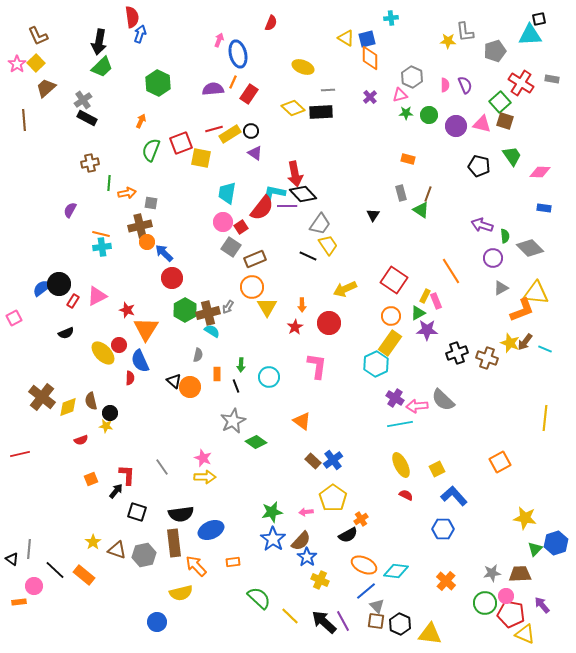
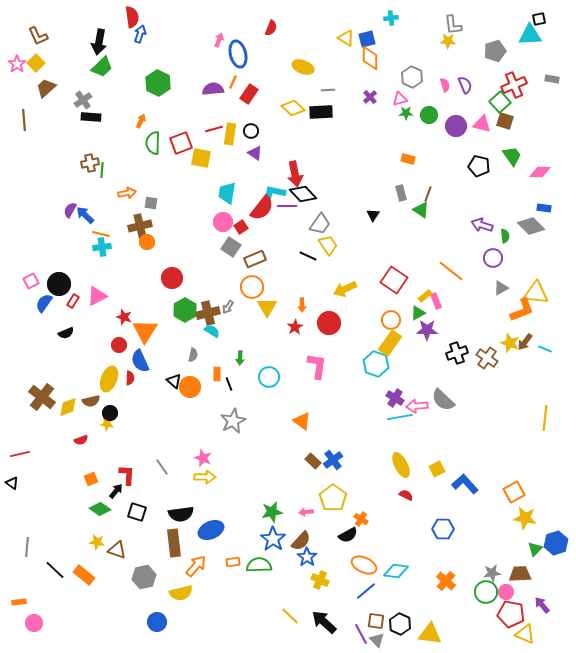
red semicircle at (271, 23): moved 5 px down
gray L-shape at (465, 32): moved 12 px left, 7 px up
red cross at (521, 83): moved 7 px left, 2 px down; rotated 35 degrees clockwise
pink semicircle at (445, 85): rotated 16 degrees counterclockwise
pink triangle at (400, 95): moved 4 px down
black rectangle at (87, 118): moved 4 px right, 1 px up; rotated 24 degrees counterclockwise
yellow rectangle at (230, 134): rotated 50 degrees counterclockwise
green semicircle at (151, 150): moved 2 px right, 7 px up; rotated 20 degrees counterclockwise
green line at (109, 183): moved 7 px left, 13 px up
gray diamond at (530, 248): moved 1 px right, 22 px up
blue arrow at (164, 253): moved 79 px left, 38 px up
orange line at (451, 271): rotated 20 degrees counterclockwise
blue semicircle at (42, 288): moved 2 px right, 15 px down; rotated 18 degrees counterclockwise
yellow rectangle at (425, 296): rotated 24 degrees clockwise
red star at (127, 310): moved 3 px left, 7 px down
orange circle at (391, 316): moved 4 px down
pink square at (14, 318): moved 17 px right, 37 px up
orange triangle at (146, 329): moved 1 px left, 2 px down
yellow ellipse at (103, 353): moved 6 px right, 26 px down; rotated 65 degrees clockwise
gray semicircle at (198, 355): moved 5 px left
brown cross at (487, 358): rotated 15 degrees clockwise
cyan hexagon at (376, 364): rotated 15 degrees counterclockwise
green arrow at (241, 365): moved 1 px left, 7 px up
black line at (236, 386): moved 7 px left, 2 px up
brown semicircle at (91, 401): rotated 90 degrees counterclockwise
cyan line at (400, 424): moved 7 px up
yellow star at (106, 426): moved 1 px right, 2 px up
green diamond at (256, 442): moved 156 px left, 67 px down
orange square at (500, 462): moved 14 px right, 30 px down
blue L-shape at (454, 496): moved 11 px right, 12 px up
orange cross at (361, 519): rotated 24 degrees counterclockwise
yellow star at (93, 542): moved 4 px right; rotated 28 degrees counterclockwise
gray line at (29, 549): moved 2 px left, 2 px up
gray hexagon at (144, 555): moved 22 px down
black triangle at (12, 559): moved 76 px up
orange arrow at (196, 566): rotated 85 degrees clockwise
pink circle at (34, 586): moved 37 px down
pink circle at (506, 596): moved 4 px up
green semicircle at (259, 598): moved 33 px up; rotated 45 degrees counterclockwise
green circle at (485, 603): moved 1 px right, 11 px up
gray triangle at (377, 606): moved 34 px down
purple line at (343, 621): moved 18 px right, 13 px down
